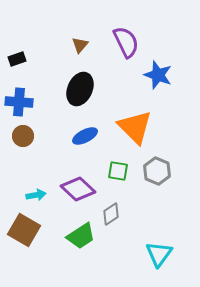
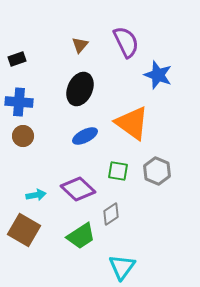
orange triangle: moved 3 px left, 4 px up; rotated 9 degrees counterclockwise
cyan triangle: moved 37 px left, 13 px down
